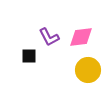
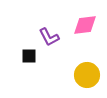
pink diamond: moved 4 px right, 12 px up
yellow circle: moved 1 px left, 5 px down
